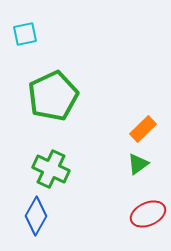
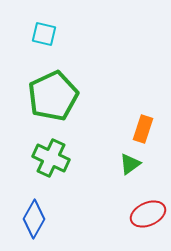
cyan square: moved 19 px right; rotated 25 degrees clockwise
orange rectangle: rotated 28 degrees counterclockwise
green triangle: moved 8 px left
green cross: moved 11 px up
blue diamond: moved 2 px left, 3 px down
